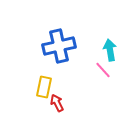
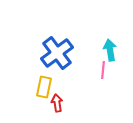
blue cross: moved 2 px left, 7 px down; rotated 24 degrees counterclockwise
pink line: rotated 48 degrees clockwise
red arrow: rotated 18 degrees clockwise
